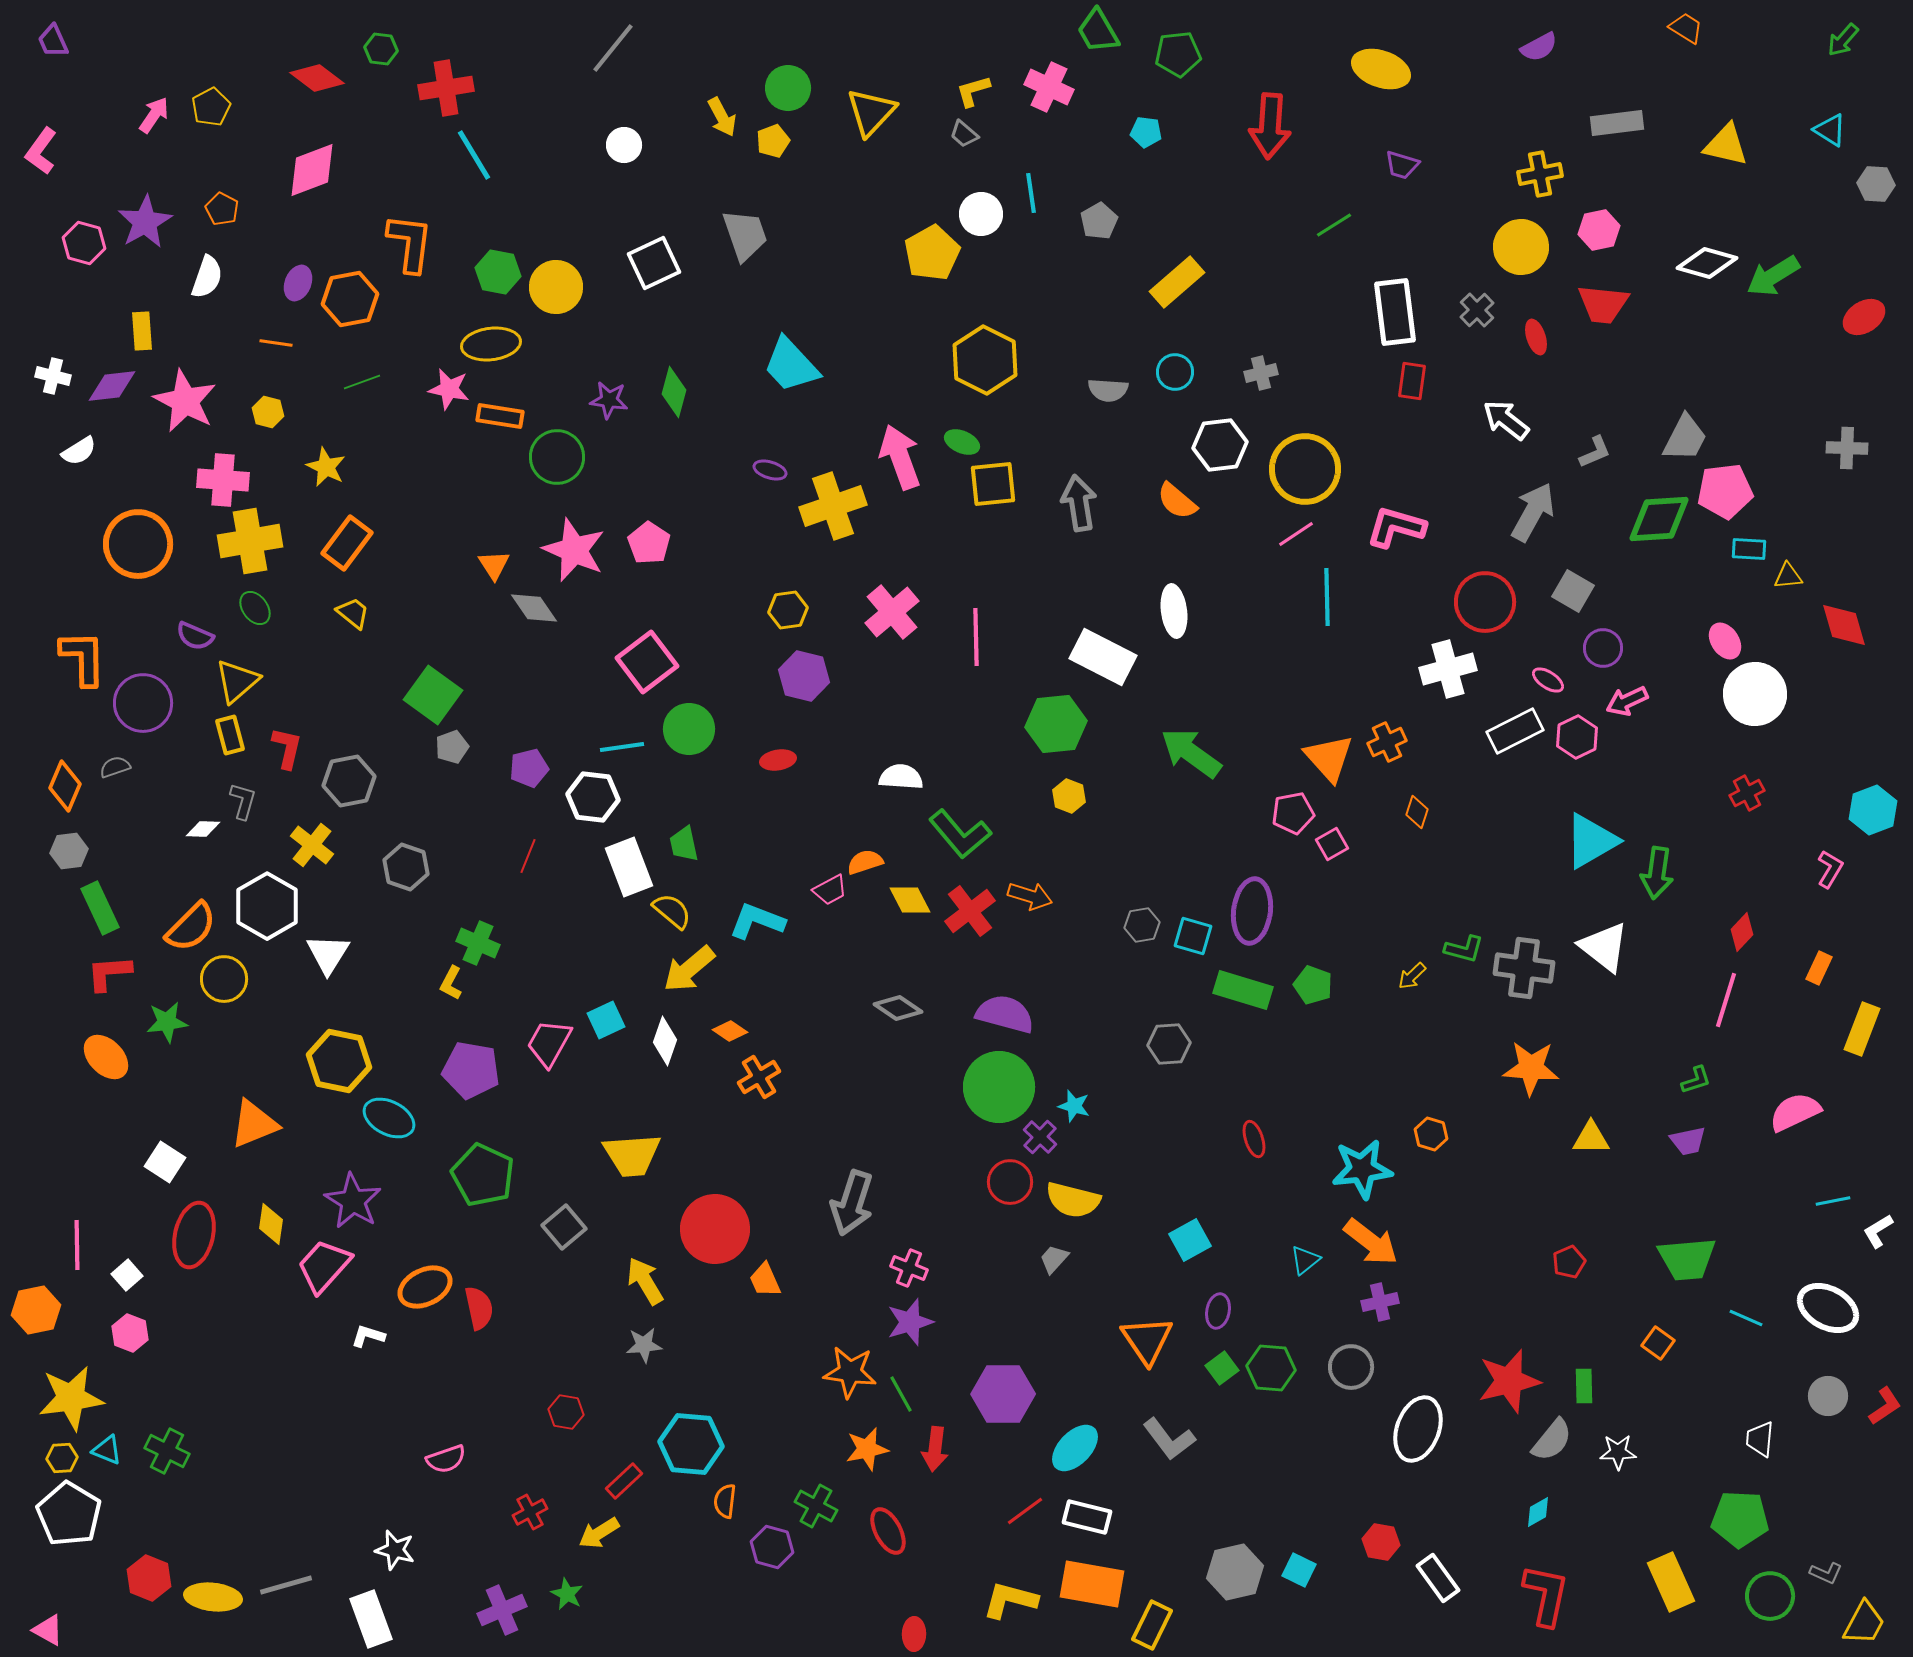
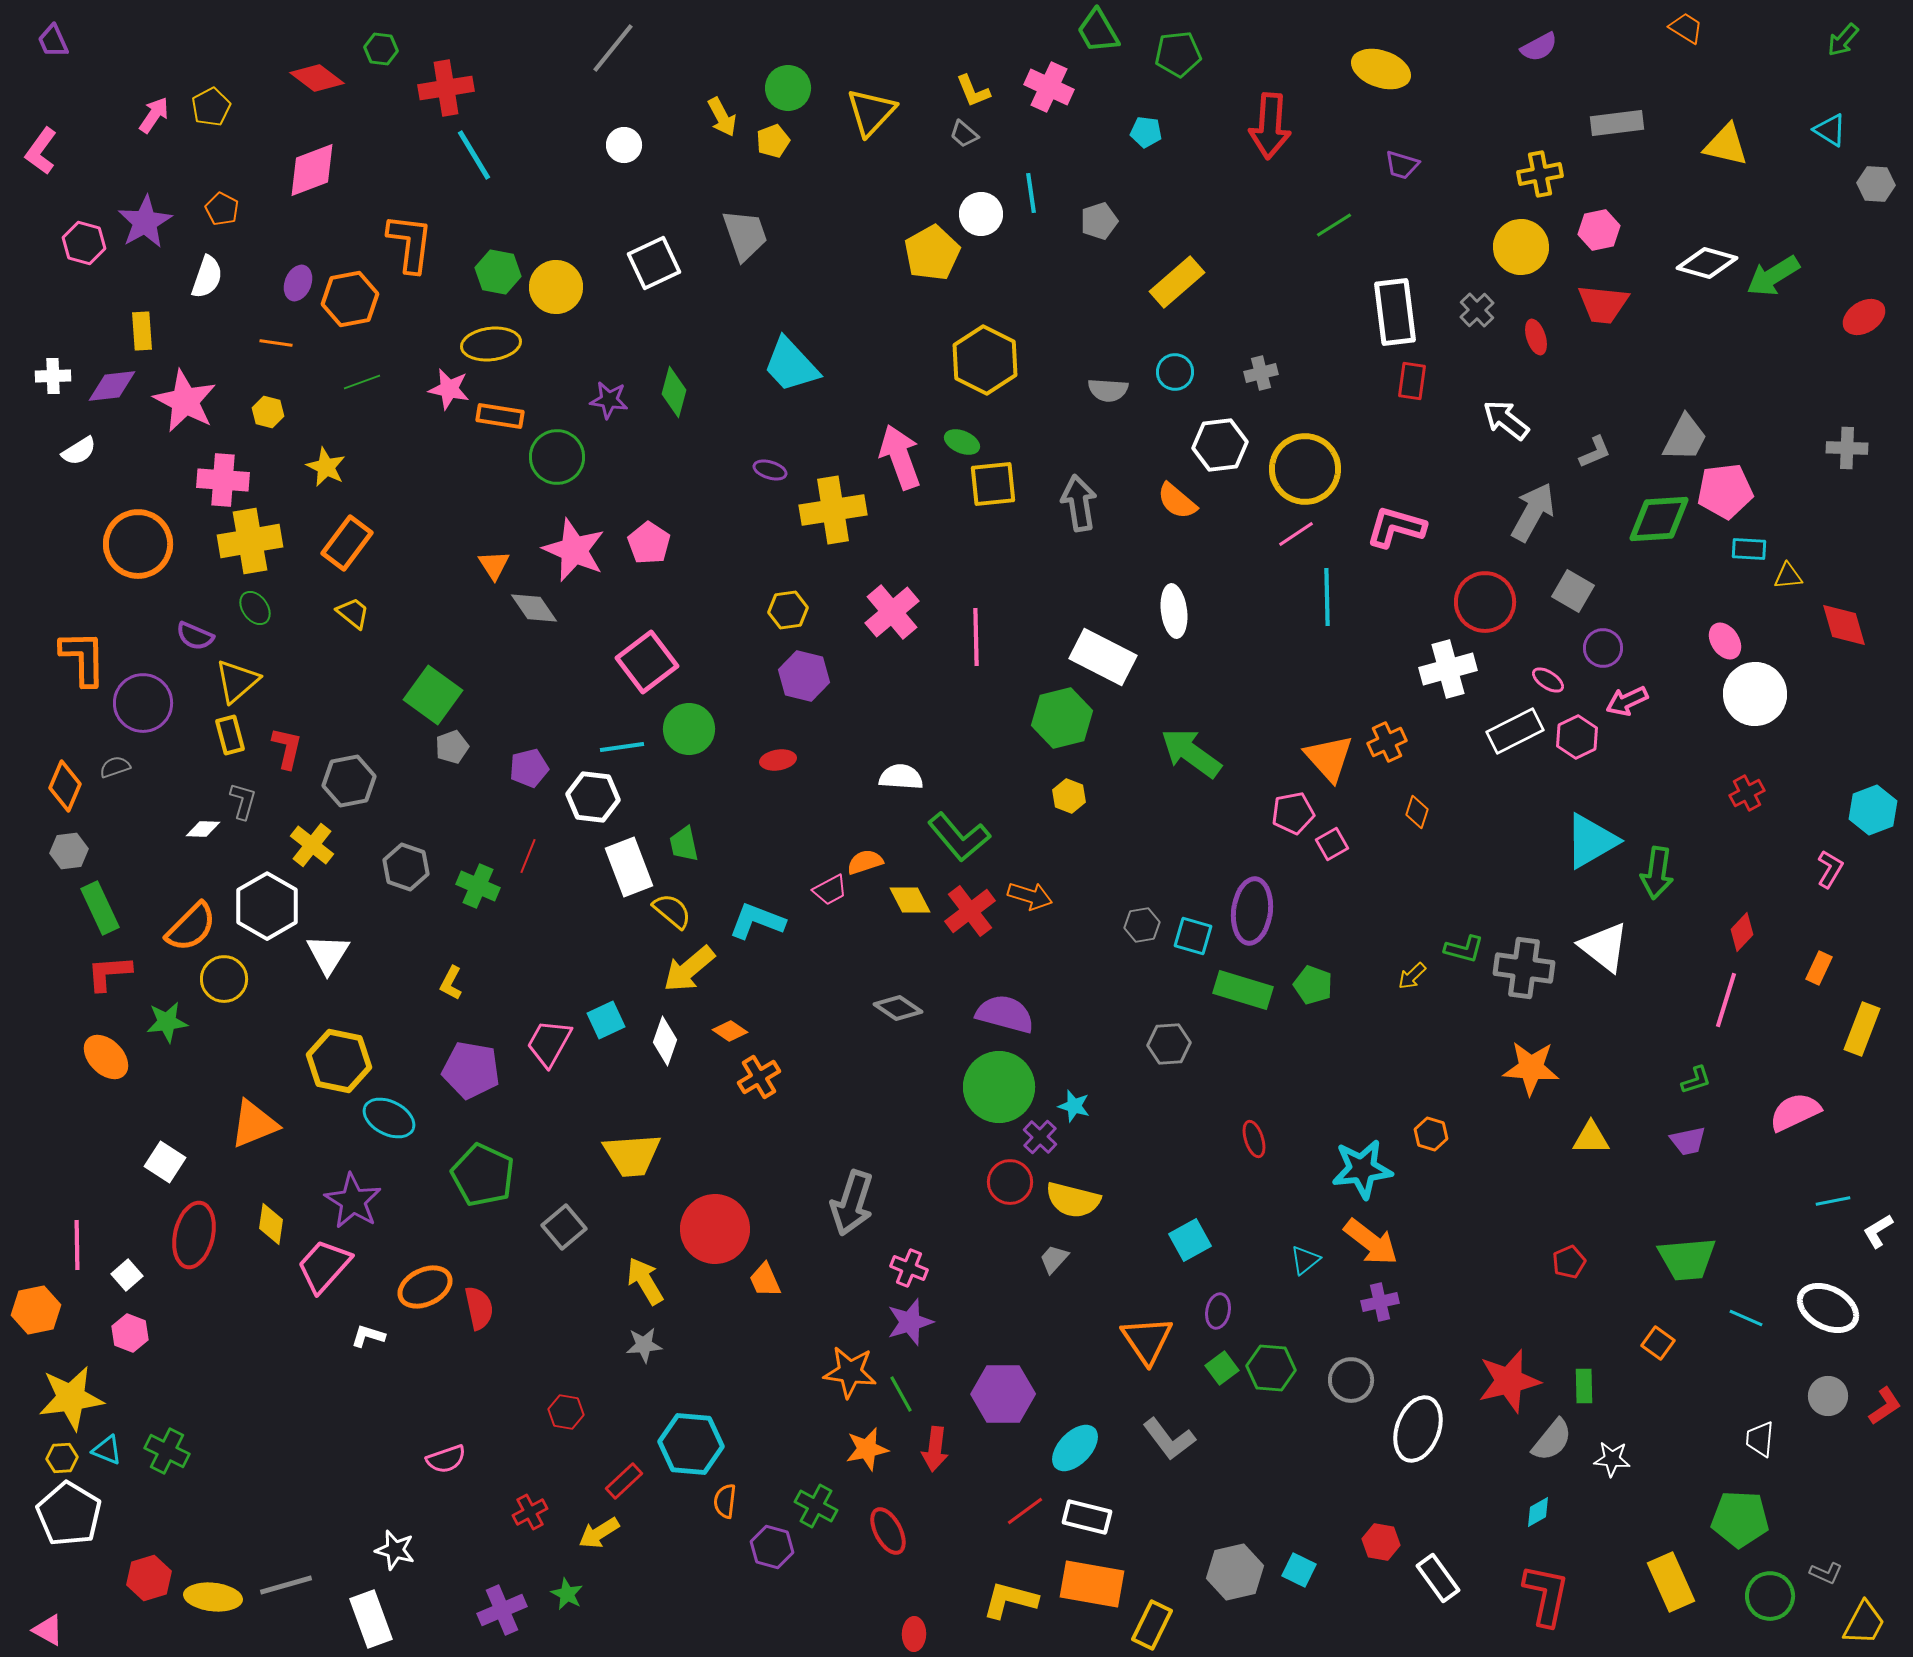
yellow L-shape at (973, 91): rotated 96 degrees counterclockwise
gray pentagon at (1099, 221): rotated 12 degrees clockwise
white cross at (53, 376): rotated 16 degrees counterclockwise
yellow cross at (833, 506): moved 4 px down; rotated 10 degrees clockwise
green hexagon at (1056, 724): moved 6 px right, 6 px up; rotated 8 degrees counterclockwise
green L-shape at (960, 834): moved 1 px left, 3 px down
green cross at (478, 943): moved 57 px up
gray circle at (1351, 1367): moved 13 px down
white star at (1618, 1452): moved 6 px left, 7 px down; rotated 6 degrees clockwise
red hexagon at (149, 1578): rotated 21 degrees clockwise
